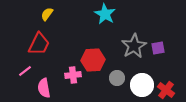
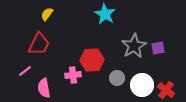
red hexagon: moved 1 px left
